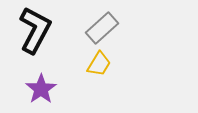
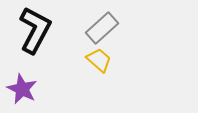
yellow trapezoid: moved 4 px up; rotated 80 degrees counterclockwise
purple star: moved 19 px left; rotated 12 degrees counterclockwise
